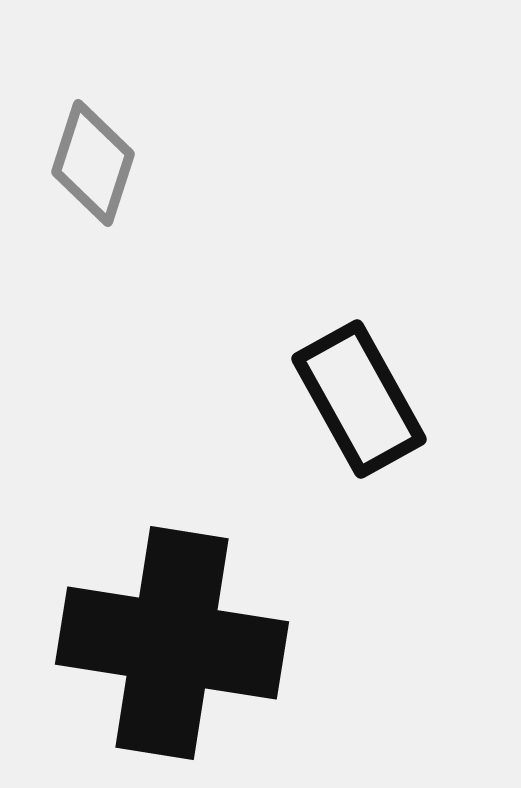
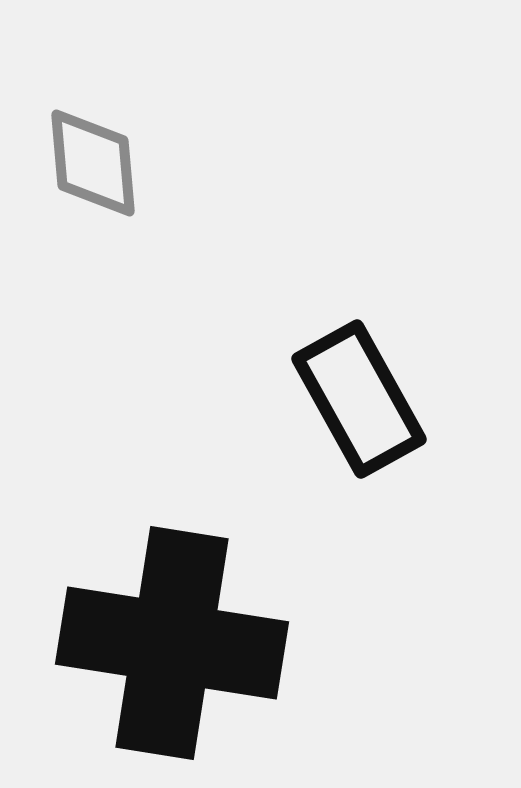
gray diamond: rotated 23 degrees counterclockwise
